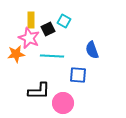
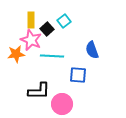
cyan square: rotated 24 degrees clockwise
black square: moved 1 px left; rotated 16 degrees counterclockwise
pink star: moved 2 px right, 2 px down
pink circle: moved 1 px left, 1 px down
